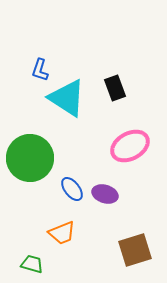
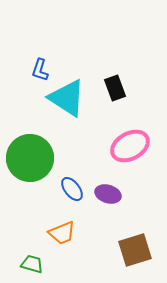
purple ellipse: moved 3 px right
